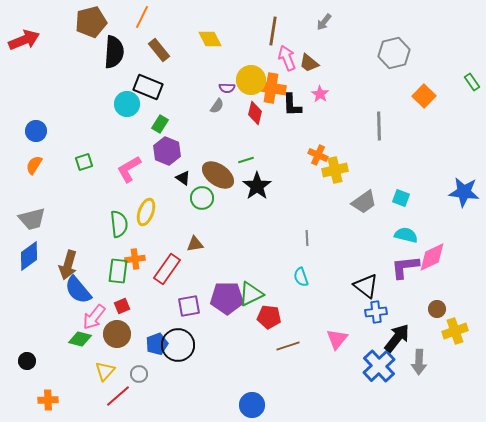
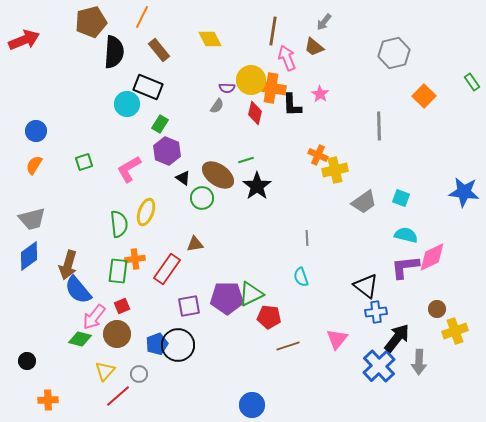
brown trapezoid at (309, 63): moved 5 px right, 16 px up
